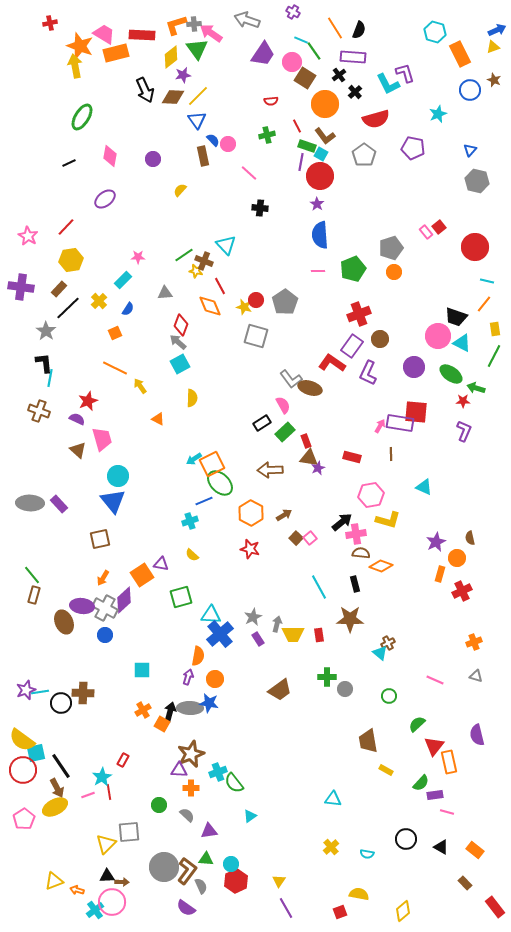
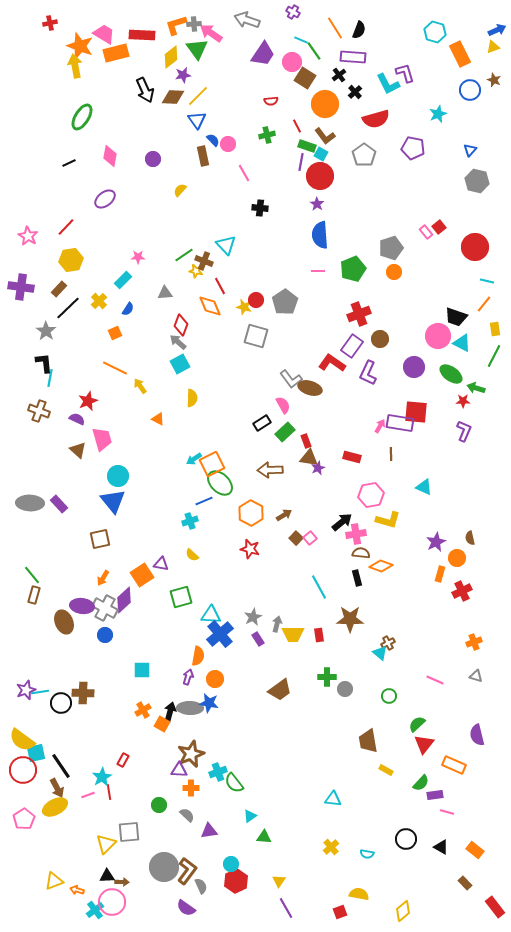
pink line at (249, 173): moved 5 px left; rotated 18 degrees clockwise
black rectangle at (355, 584): moved 2 px right, 6 px up
red triangle at (434, 746): moved 10 px left, 2 px up
orange rectangle at (449, 762): moved 5 px right, 3 px down; rotated 55 degrees counterclockwise
green triangle at (206, 859): moved 58 px right, 22 px up
